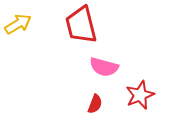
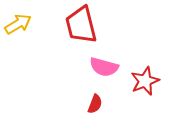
red star: moved 5 px right, 14 px up
